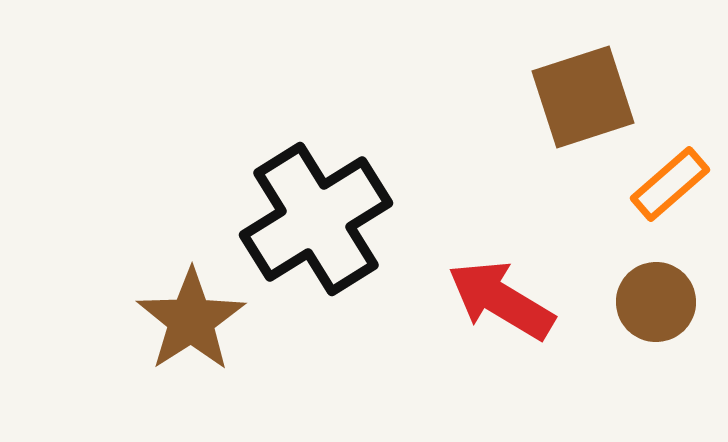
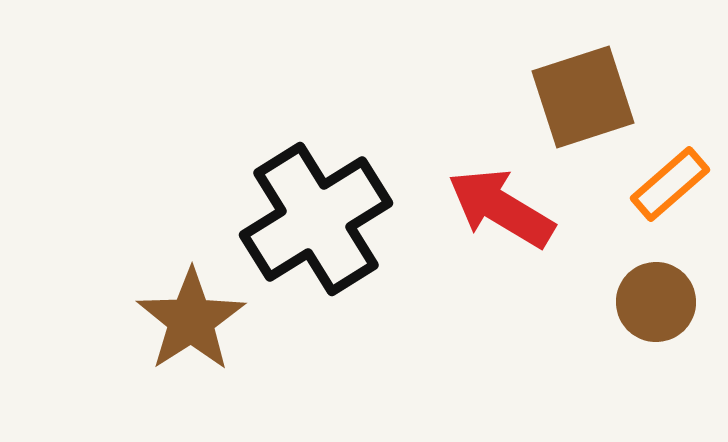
red arrow: moved 92 px up
